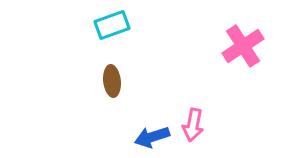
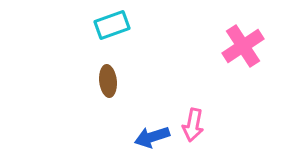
brown ellipse: moved 4 px left
